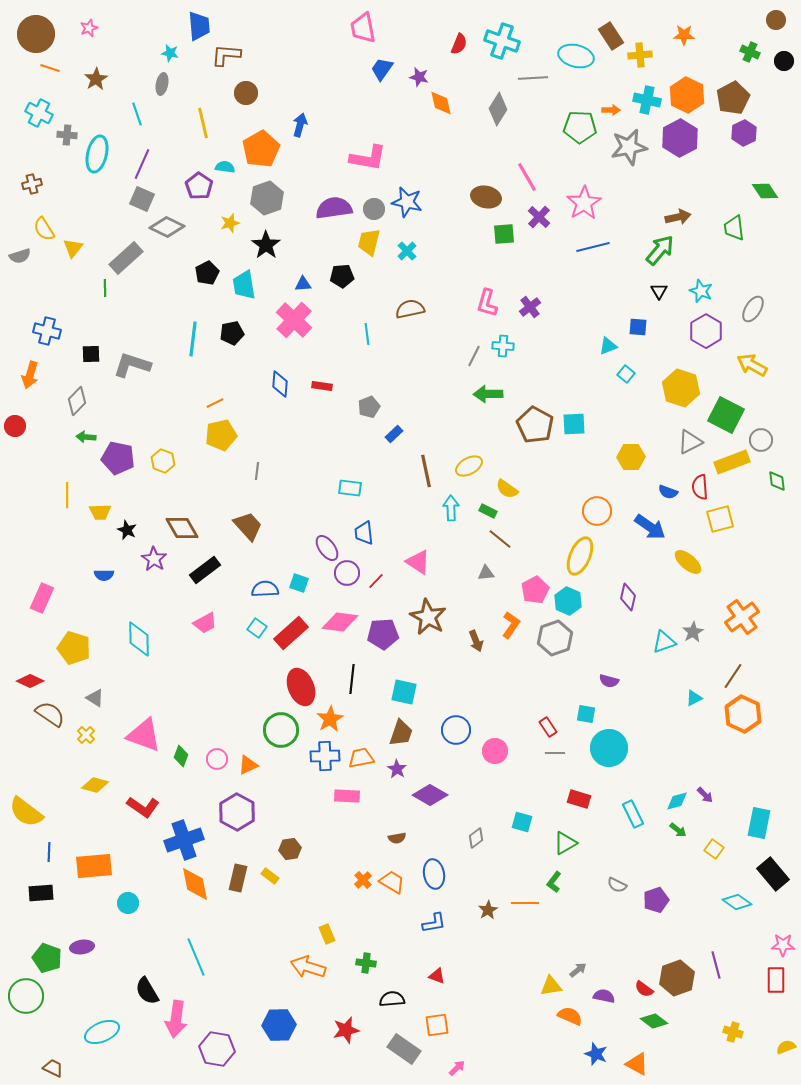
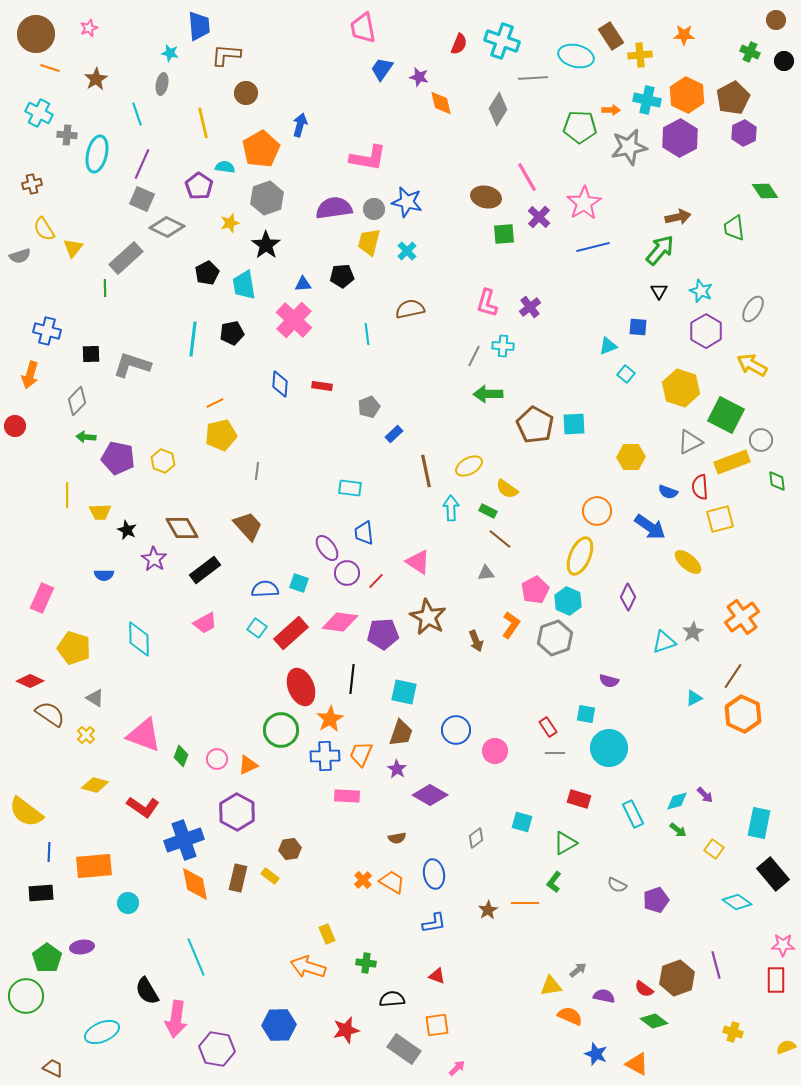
purple diamond at (628, 597): rotated 12 degrees clockwise
orange trapezoid at (361, 758): moved 4 px up; rotated 56 degrees counterclockwise
green pentagon at (47, 958): rotated 16 degrees clockwise
